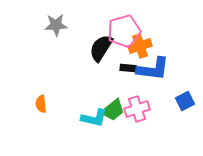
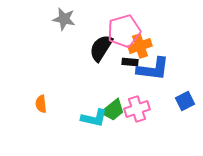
gray star: moved 8 px right, 6 px up; rotated 15 degrees clockwise
black rectangle: moved 2 px right, 6 px up
